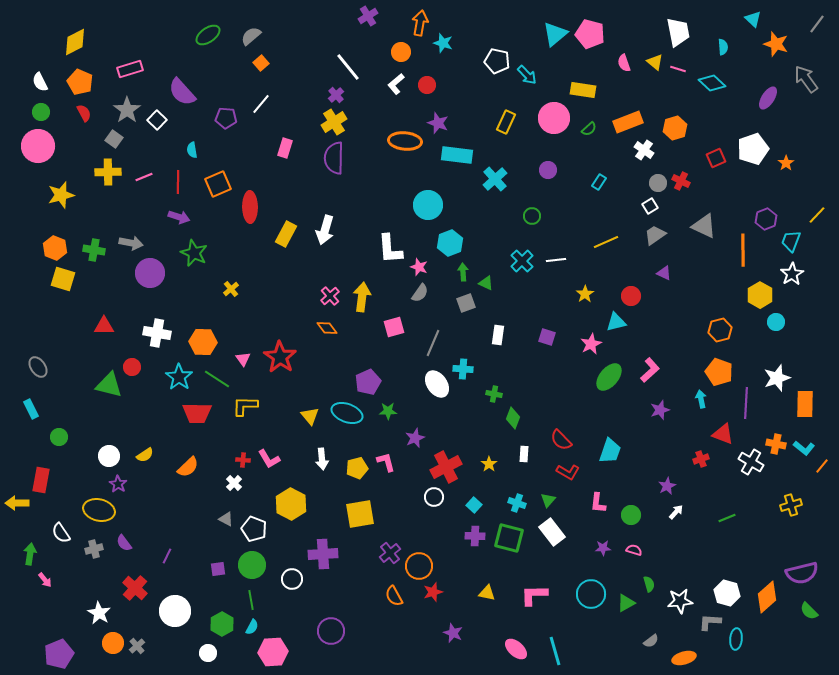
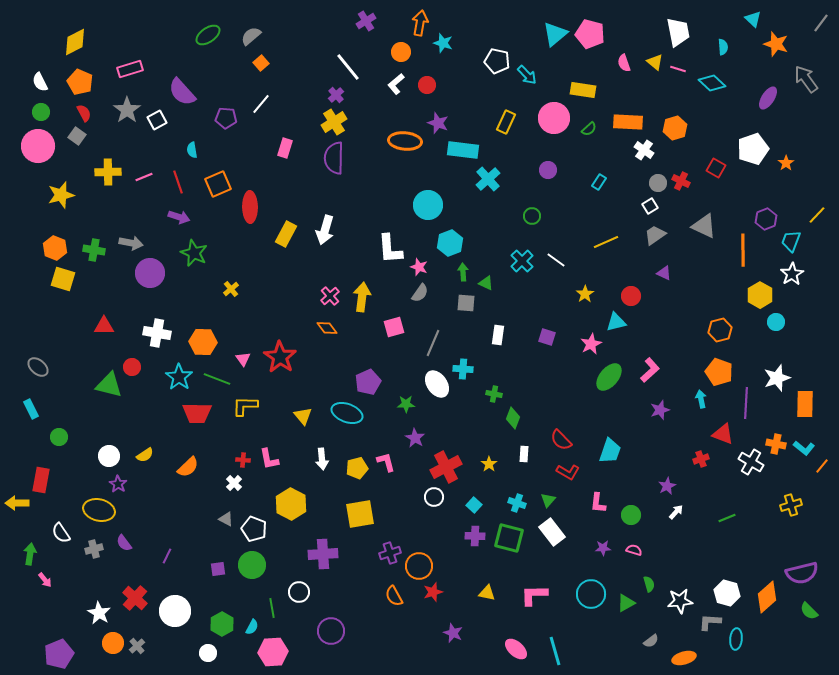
purple cross at (368, 16): moved 2 px left, 5 px down
gray line at (817, 24): moved 4 px right, 1 px up
white square at (157, 120): rotated 18 degrees clockwise
orange rectangle at (628, 122): rotated 24 degrees clockwise
gray square at (114, 139): moved 37 px left, 3 px up
cyan rectangle at (457, 155): moved 6 px right, 5 px up
red square at (716, 158): moved 10 px down; rotated 36 degrees counterclockwise
cyan cross at (495, 179): moved 7 px left
red line at (178, 182): rotated 20 degrees counterclockwise
white line at (556, 260): rotated 42 degrees clockwise
gray square at (466, 303): rotated 24 degrees clockwise
gray ellipse at (38, 367): rotated 15 degrees counterclockwise
green line at (217, 379): rotated 12 degrees counterclockwise
green star at (388, 411): moved 18 px right, 7 px up
yellow triangle at (310, 416): moved 7 px left
purple star at (415, 438): rotated 18 degrees counterclockwise
pink L-shape at (269, 459): rotated 20 degrees clockwise
purple cross at (390, 553): rotated 20 degrees clockwise
white circle at (292, 579): moved 7 px right, 13 px down
red cross at (135, 588): moved 10 px down
green line at (251, 600): moved 21 px right, 8 px down
